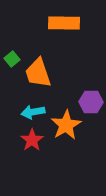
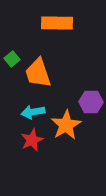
orange rectangle: moved 7 px left
red star: rotated 10 degrees clockwise
